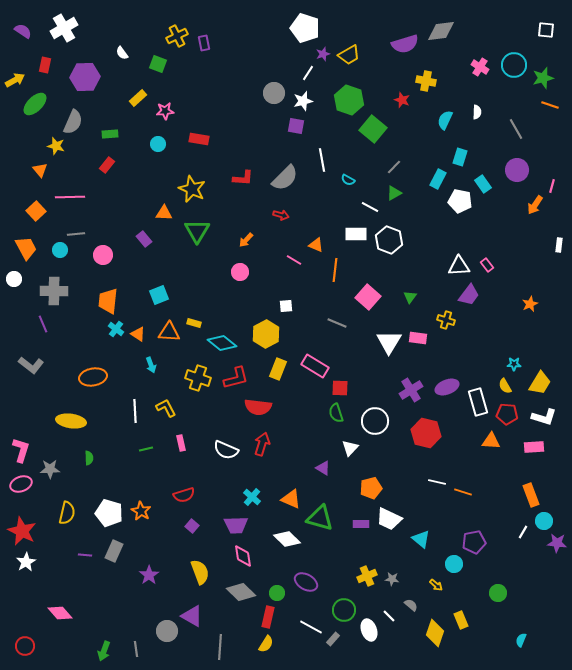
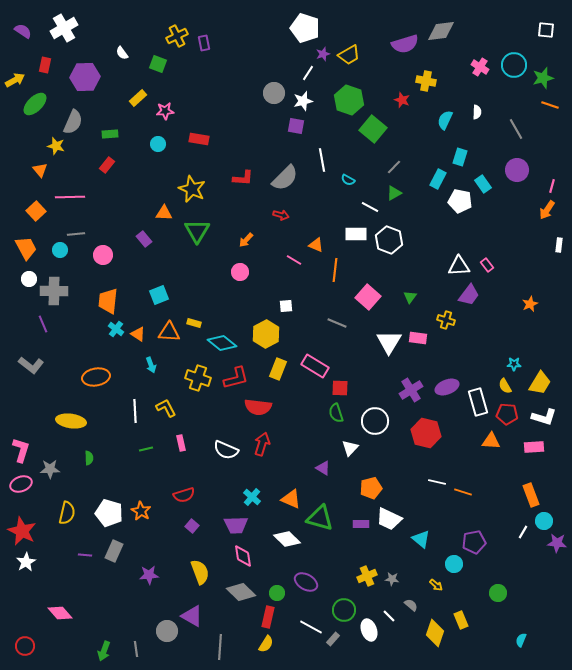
orange arrow at (535, 205): moved 12 px right, 5 px down
white circle at (14, 279): moved 15 px right
orange ellipse at (93, 377): moved 3 px right
purple star at (149, 575): rotated 30 degrees clockwise
